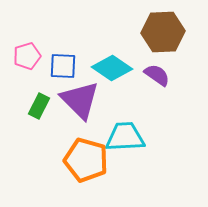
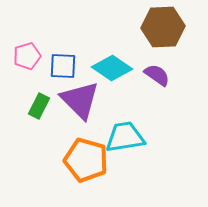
brown hexagon: moved 5 px up
cyan trapezoid: rotated 6 degrees counterclockwise
